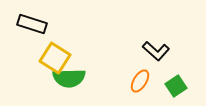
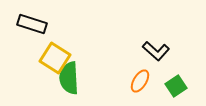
green semicircle: rotated 88 degrees clockwise
